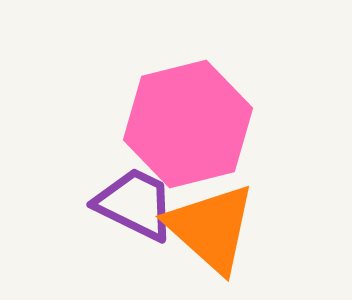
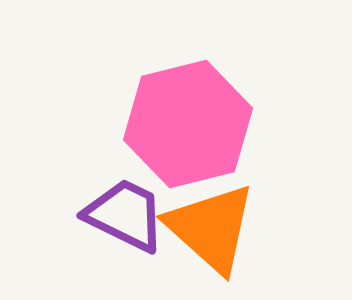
purple trapezoid: moved 10 px left, 11 px down
